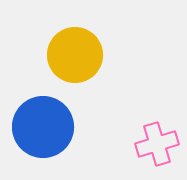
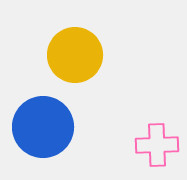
pink cross: moved 1 px down; rotated 15 degrees clockwise
